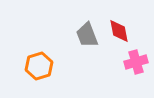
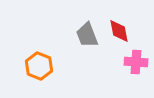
pink cross: rotated 20 degrees clockwise
orange hexagon: rotated 20 degrees counterclockwise
